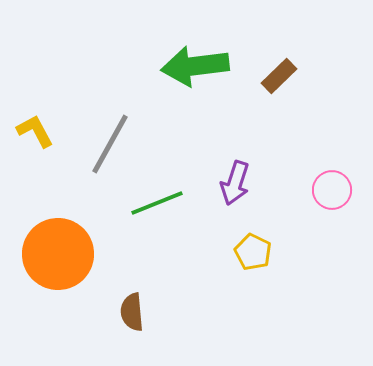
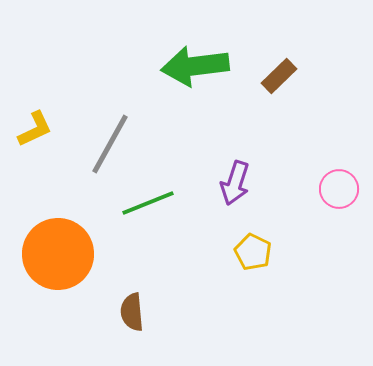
yellow L-shape: moved 2 px up; rotated 93 degrees clockwise
pink circle: moved 7 px right, 1 px up
green line: moved 9 px left
